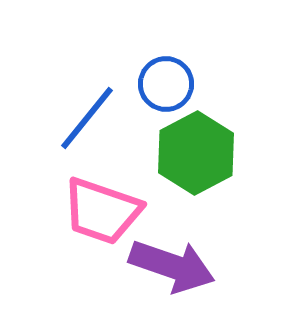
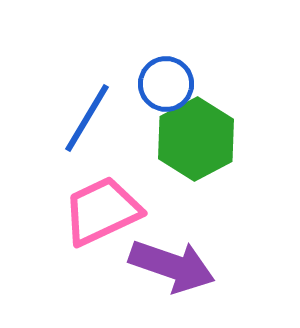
blue line: rotated 8 degrees counterclockwise
green hexagon: moved 14 px up
pink trapezoid: rotated 136 degrees clockwise
